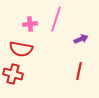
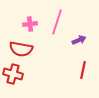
pink line: moved 1 px right, 3 px down
purple arrow: moved 2 px left, 1 px down
red line: moved 4 px right, 1 px up
